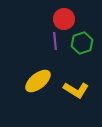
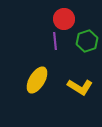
green hexagon: moved 5 px right, 2 px up
yellow ellipse: moved 1 px left, 1 px up; rotated 20 degrees counterclockwise
yellow L-shape: moved 4 px right, 3 px up
